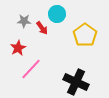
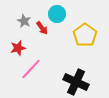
gray star: rotated 24 degrees clockwise
red star: rotated 14 degrees clockwise
